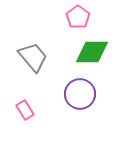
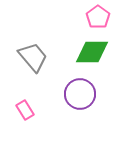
pink pentagon: moved 20 px right
